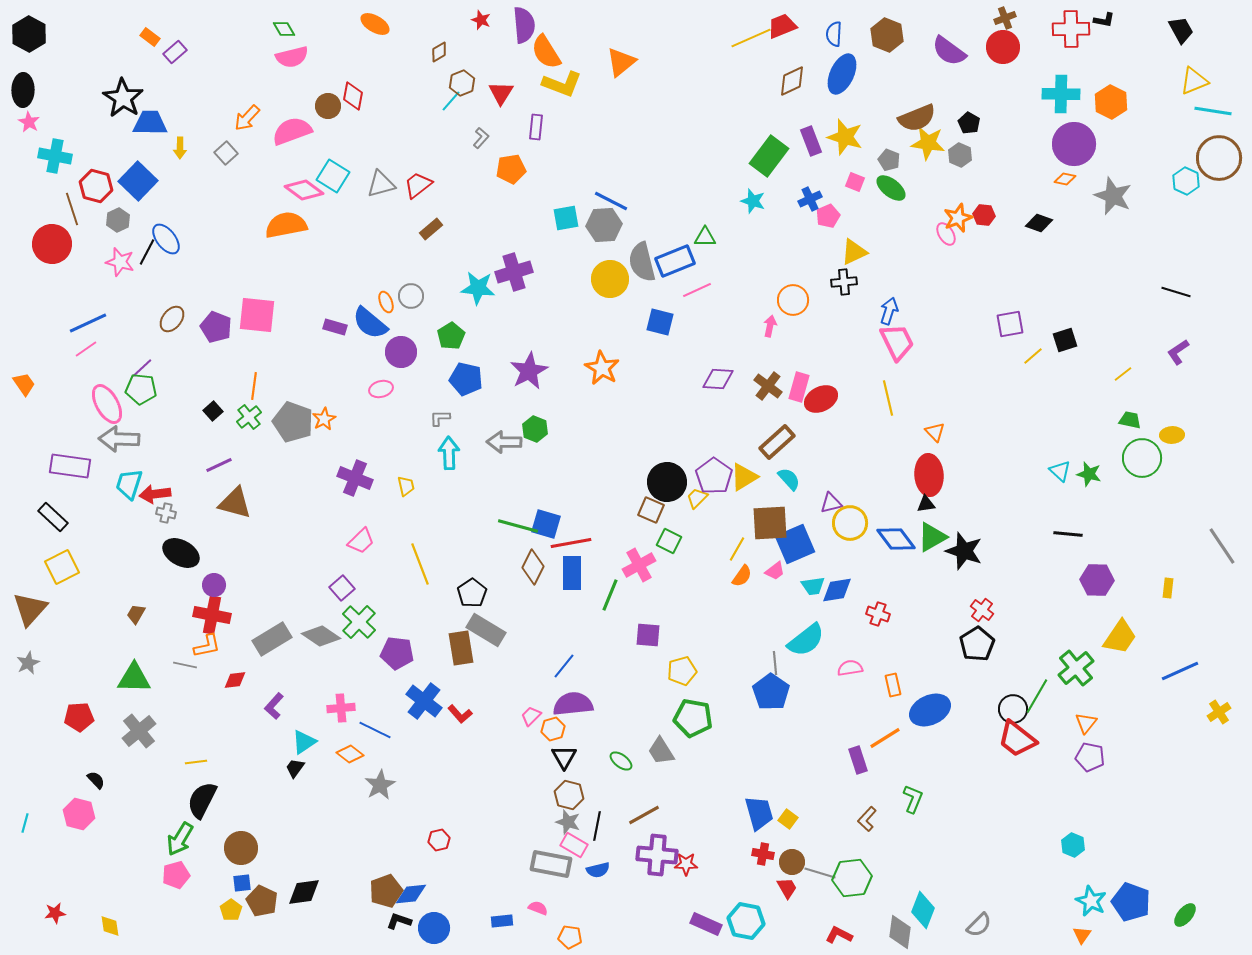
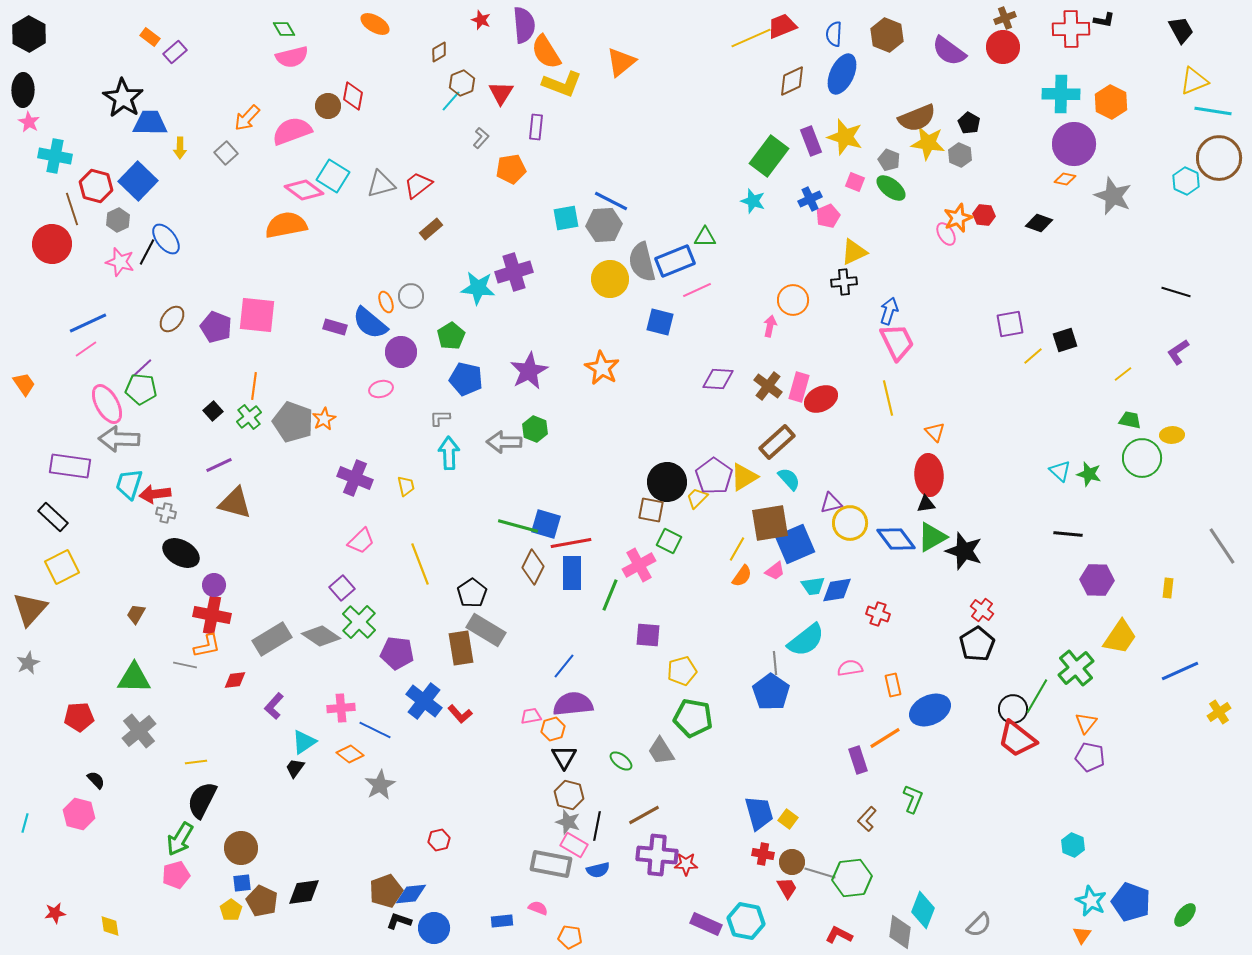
brown square at (651, 510): rotated 12 degrees counterclockwise
brown square at (770, 523): rotated 6 degrees counterclockwise
pink trapezoid at (531, 716): rotated 35 degrees clockwise
